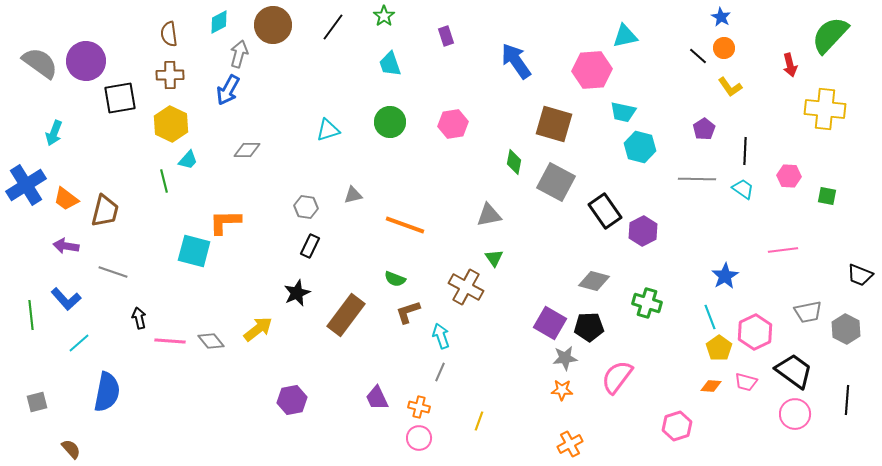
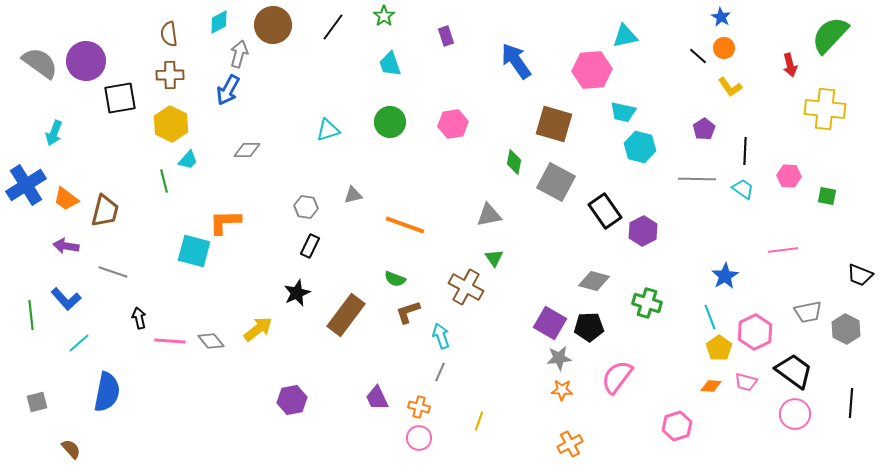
gray star at (565, 358): moved 6 px left
black line at (847, 400): moved 4 px right, 3 px down
